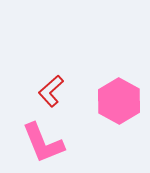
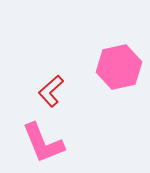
pink hexagon: moved 34 px up; rotated 18 degrees clockwise
